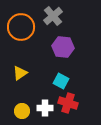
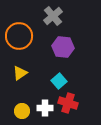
orange circle: moved 2 px left, 9 px down
cyan square: moved 2 px left; rotated 21 degrees clockwise
